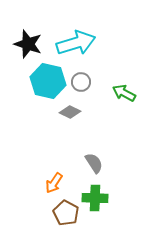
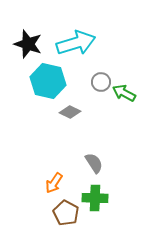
gray circle: moved 20 px right
